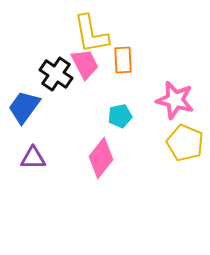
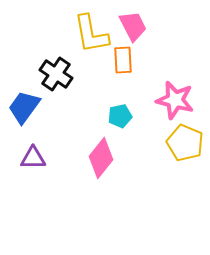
pink trapezoid: moved 48 px right, 38 px up
